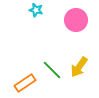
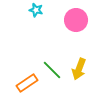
yellow arrow: moved 2 px down; rotated 15 degrees counterclockwise
orange rectangle: moved 2 px right
